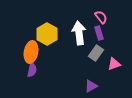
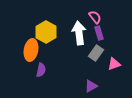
pink semicircle: moved 6 px left
yellow hexagon: moved 1 px left, 2 px up
orange ellipse: moved 2 px up
purple semicircle: moved 9 px right
